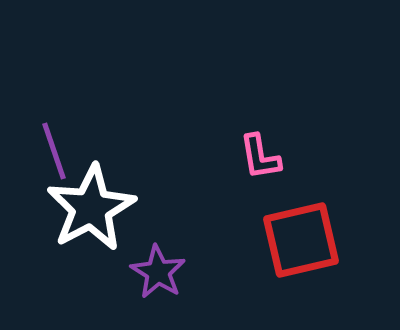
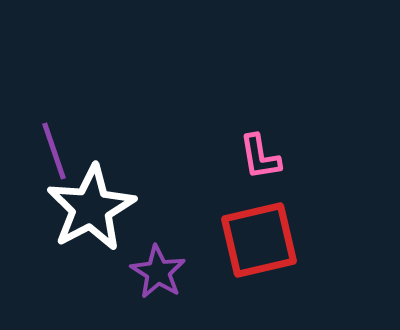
red square: moved 42 px left
